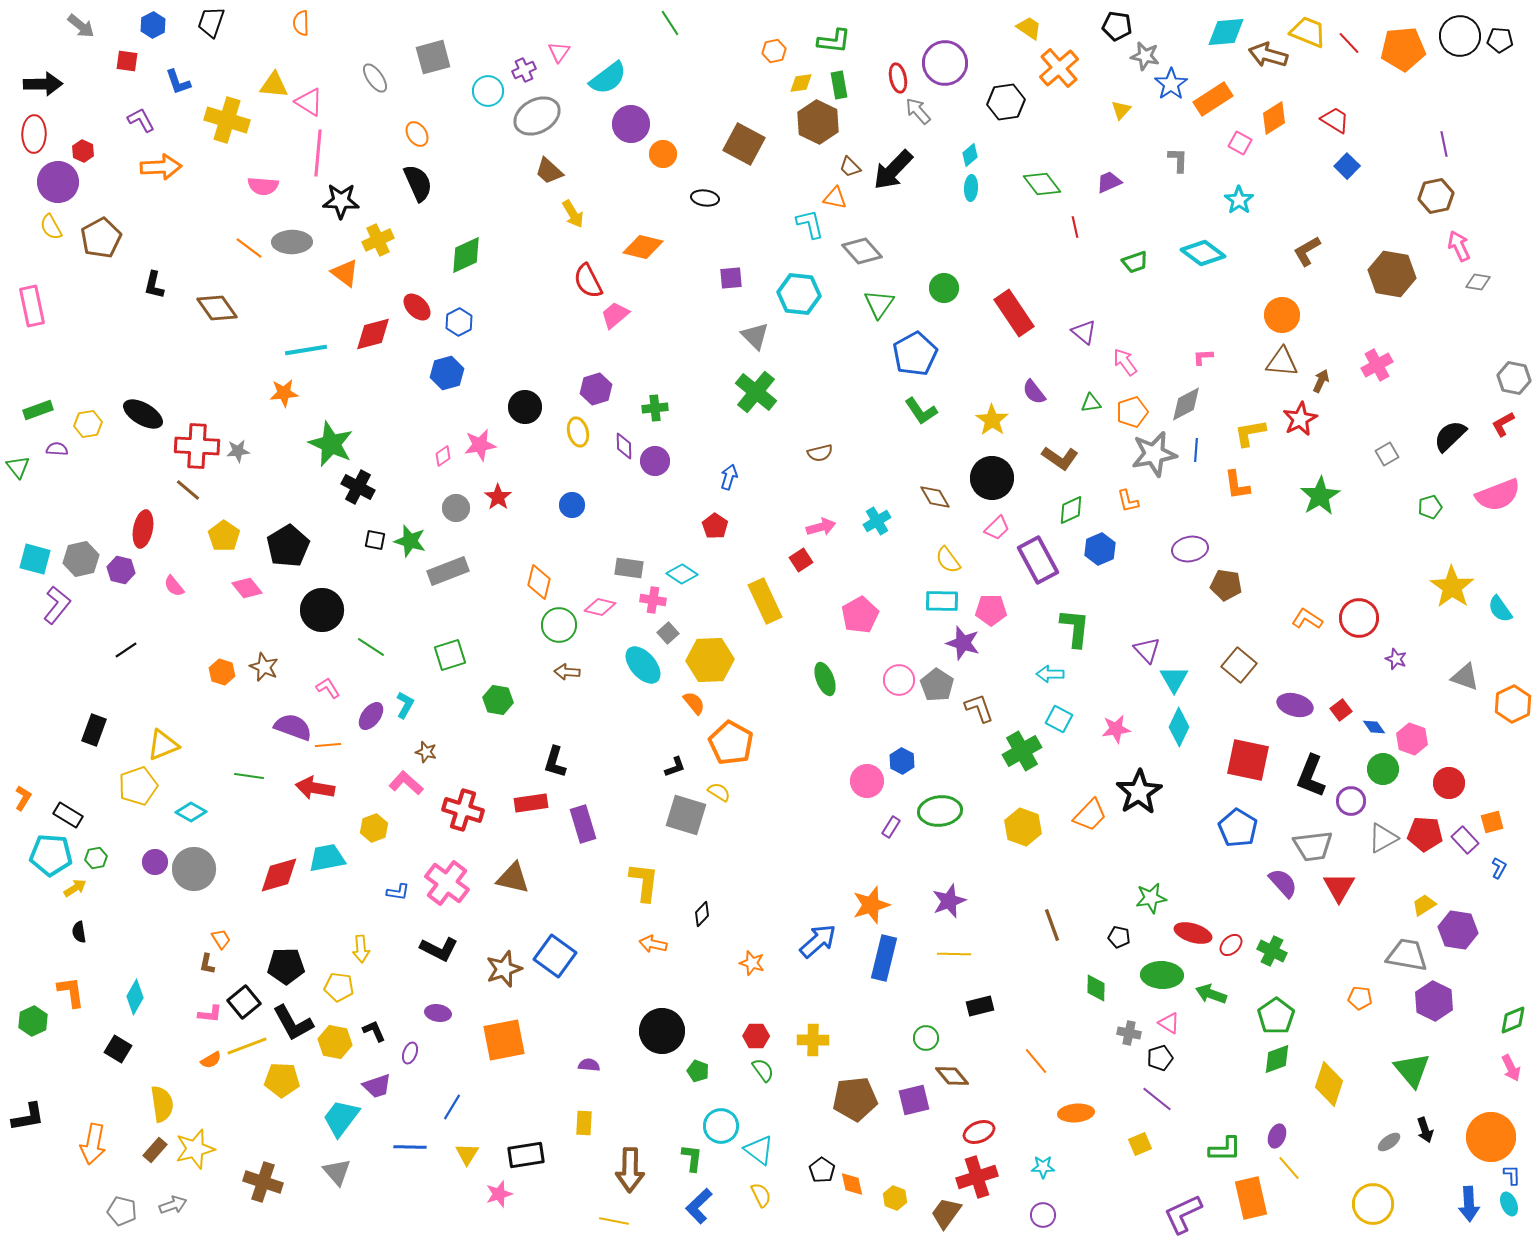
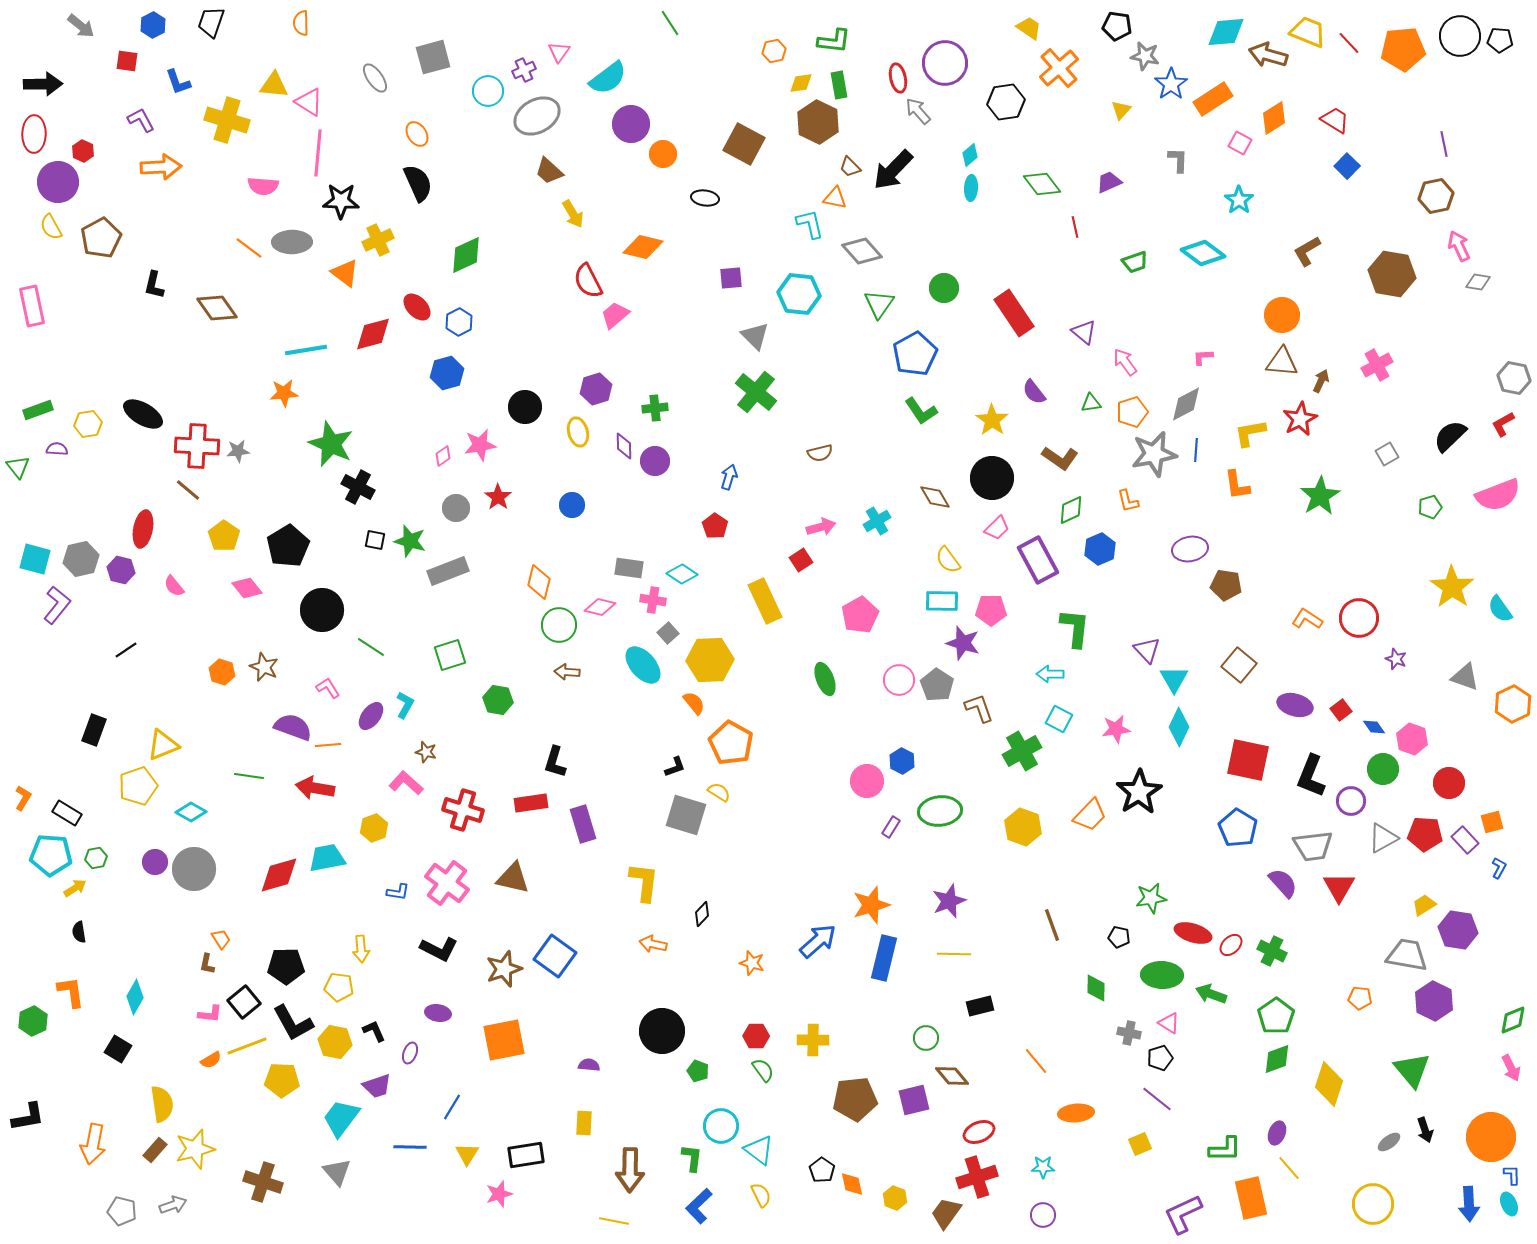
black rectangle at (68, 815): moved 1 px left, 2 px up
purple ellipse at (1277, 1136): moved 3 px up
